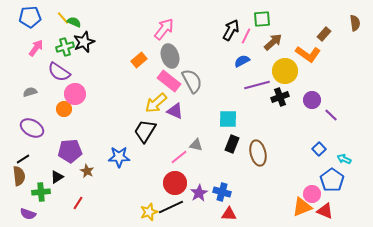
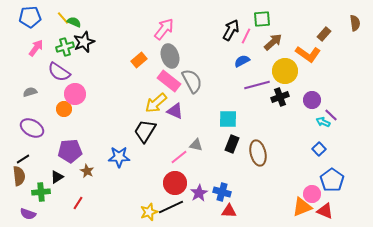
cyan arrow at (344, 159): moved 21 px left, 37 px up
red triangle at (229, 214): moved 3 px up
